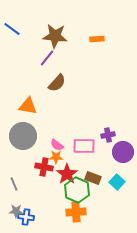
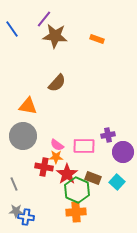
blue line: rotated 18 degrees clockwise
orange rectangle: rotated 24 degrees clockwise
purple line: moved 3 px left, 39 px up
